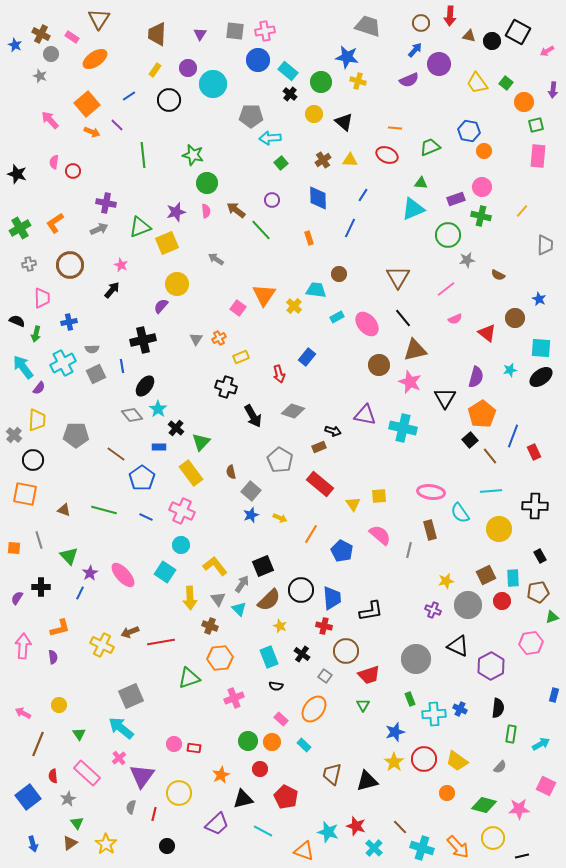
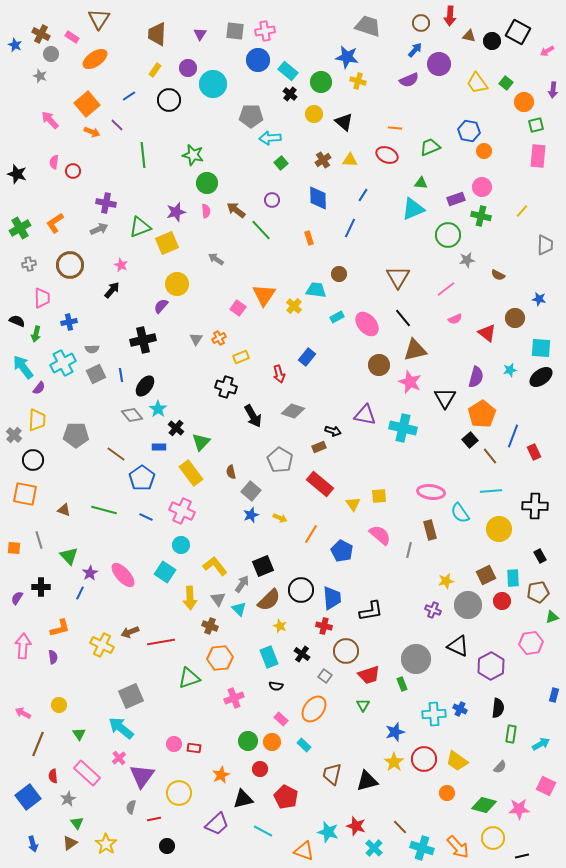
blue star at (539, 299): rotated 16 degrees counterclockwise
blue line at (122, 366): moved 1 px left, 9 px down
green rectangle at (410, 699): moved 8 px left, 15 px up
red line at (154, 814): moved 5 px down; rotated 64 degrees clockwise
